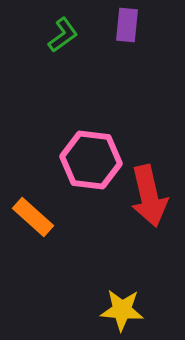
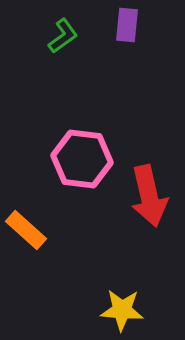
green L-shape: moved 1 px down
pink hexagon: moved 9 px left, 1 px up
orange rectangle: moved 7 px left, 13 px down
